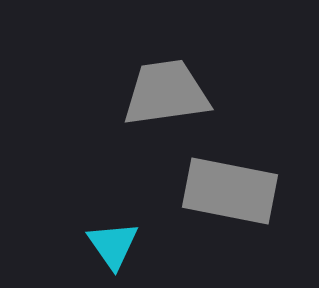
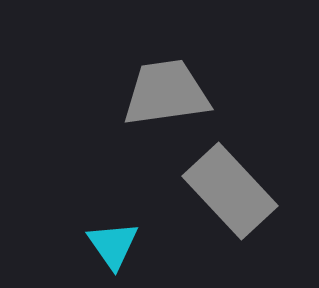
gray rectangle: rotated 36 degrees clockwise
